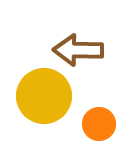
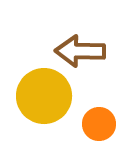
brown arrow: moved 2 px right, 1 px down
